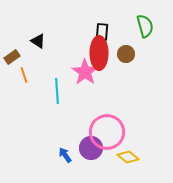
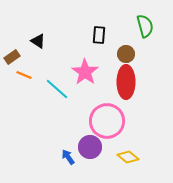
black rectangle: moved 3 px left, 3 px down
red ellipse: moved 27 px right, 29 px down
orange line: rotated 49 degrees counterclockwise
cyan line: moved 2 px up; rotated 45 degrees counterclockwise
pink circle: moved 11 px up
purple circle: moved 1 px left, 1 px up
blue arrow: moved 3 px right, 2 px down
